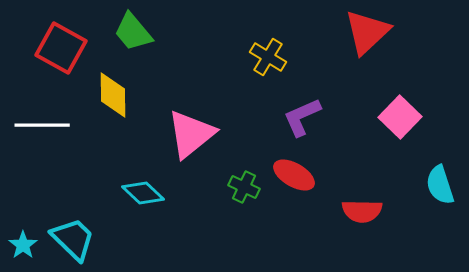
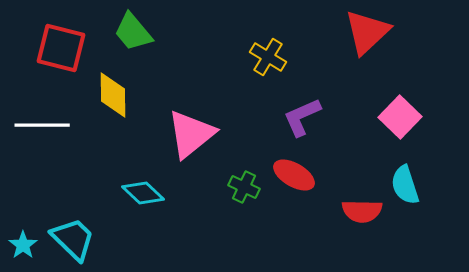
red square: rotated 15 degrees counterclockwise
cyan semicircle: moved 35 px left
